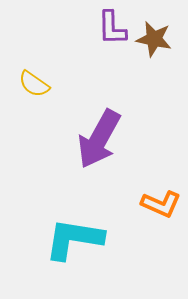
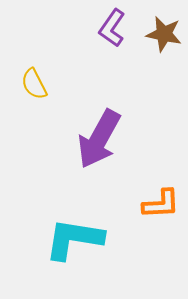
purple L-shape: rotated 36 degrees clockwise
brown star: moved 10 px right, 5 px up
yellow semicircle: rotated 28 degrees clockwise
orange L-shape: rotated 27 degrees counterclockwise
